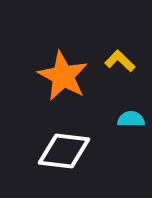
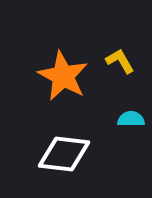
yellow L-shape: rotated 16 degrees clockwise
white diamond: moved 3 px down
